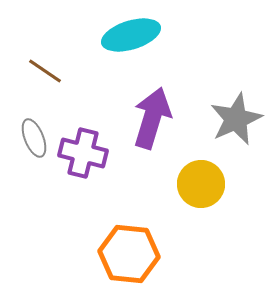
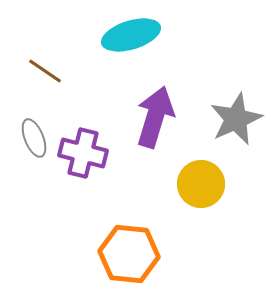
purple arrow: moved 3 px right, 1 px up
